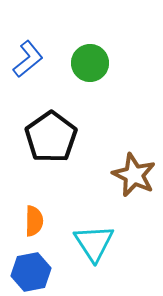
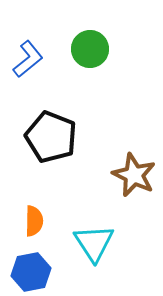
green circle: moved 14 px up
black pentagon: rotated 15 degrees counterclockwise
